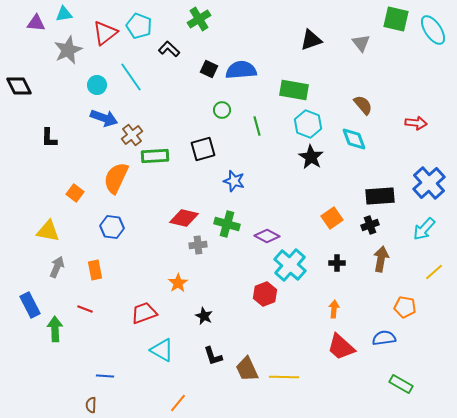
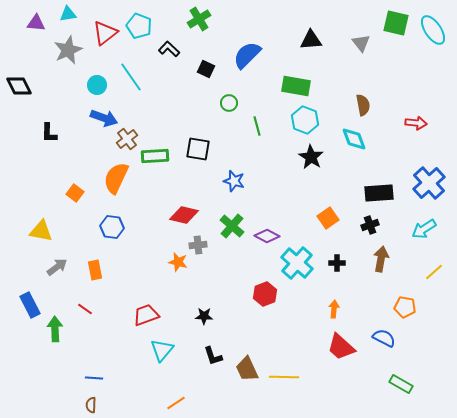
cyan triangle at (64, 14): moved 4 px right
green square at (396, 19): moved 4 px down
black triangle at (311, 40): rotated 15 degrees clockwise
black square at (209, 69): moved 3 px left
blue semicircle at (241, 70): moved 6 px right, 15 px up; rotated 40 degrees counterclockwise
green rectangle at (294, 90): moved 2 px right, 4 px up
brown semicircle at (363, 105): rotated 30 degrees clockwise
green circle at (222, 110): moved 7 px right, 7 px up
cyan hexagon at (308, 124): moved 3 px left, 4 px up
brown cross at (132, 135): moved 5 px left, 4 px down
black L-shape at (49, 138): moved 5 px up
black square at (203, 149): moved 5 px left; rotated 25 degrees clockwise
black rectangle at (380, 196): moved 1 px left, 3 px up
red diamond at (184, 218): moved 3 px up
orange square at (332, 218): moved 4 px left
green cross at (227, 224): moved 5 px right, 2 px down; rotated 25 degrees clockwise
cyan arrow at (424, 229): rotated 15 degrees clockwise
yellow triangle at (48, 231): moved 7 px left
cyan cross at (290, 265): moved 7 px right, 2 px up
gray arrow at (57, 267): rotated 30 degrees clockwise
orange star at (178, 283): moved 21 px up; rotated 24 degrees counterclockwise
red line at (85, 309): rotated 14 degrees clockwise
red trapezoid at (144, 313): moved 2 px right, 2 px down
black star at (204, 316): rotated 24 degrees counterclockwise
blue semicircle at (384, 338): rotated 35 degrees clockwise
cyan triangle at (162, 350): rotated 40 degrees clockwise
blue line at (105, 376): moved 11 px left, 2 px down
orange line at (178, 403): moved 2 px left; rotated 18 degrees clockwise
